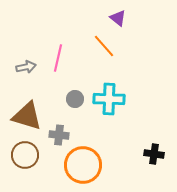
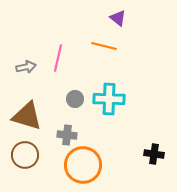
orange line: rotated 35 degrees counterclockwise
gray cross: moved 8 px right
